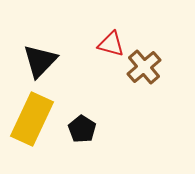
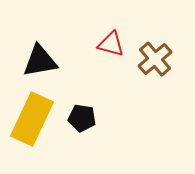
black triangle: rotated 36 degrees clockwise
brown cross: moved 11 px right, 8 px up
black pentagon: moved 11 px up; rotated 24 degrees counterclockwise
